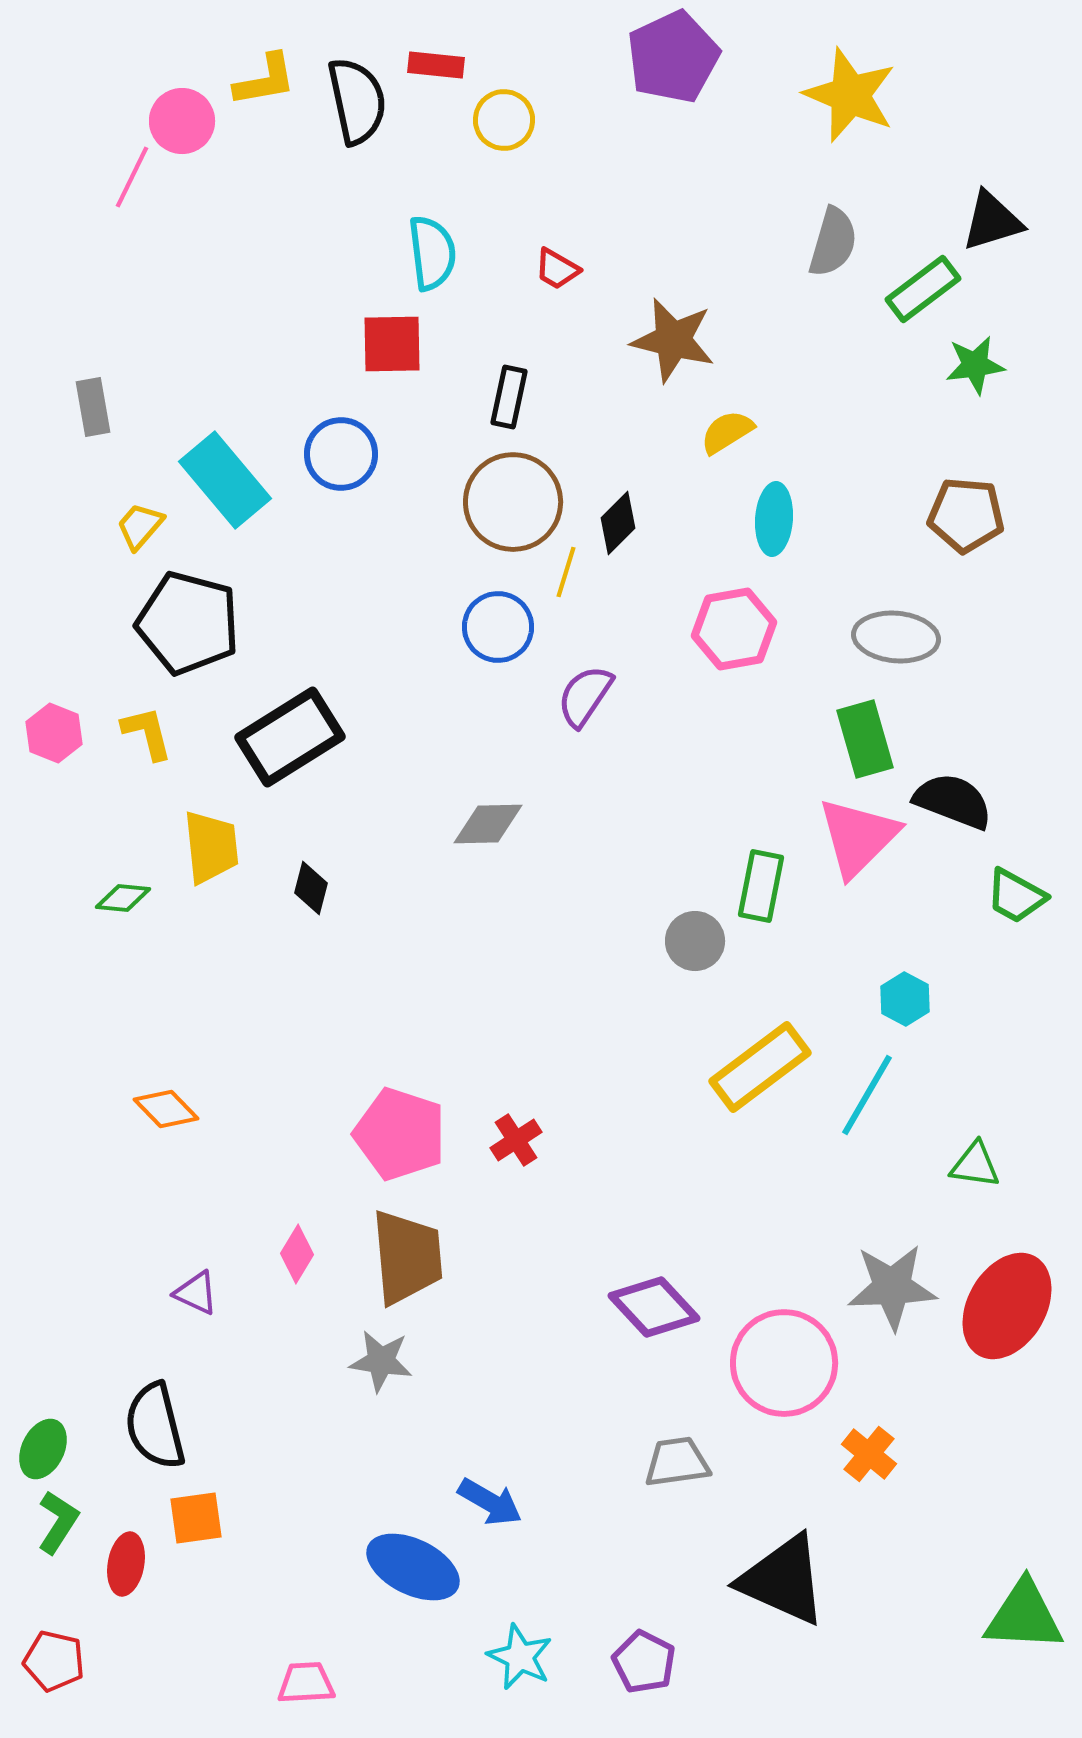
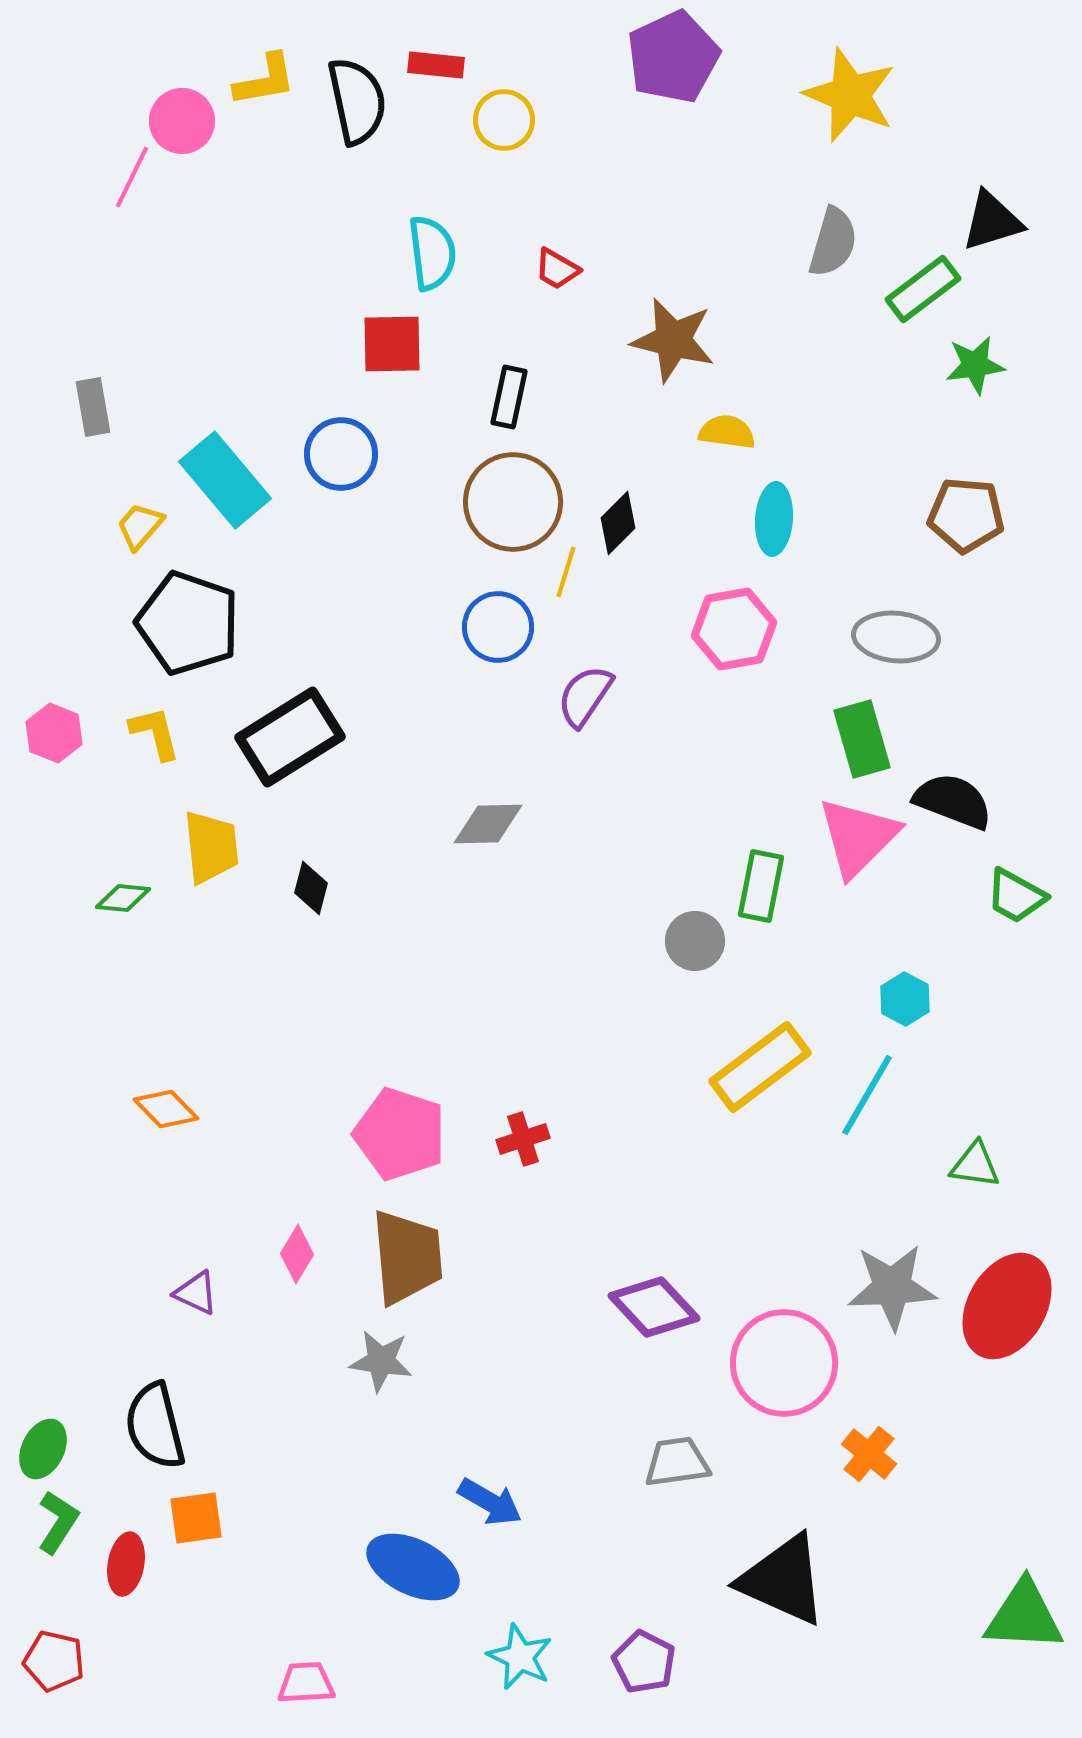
yellow semicircle at (727, 432): rotated 40 degrees clockwise
black pentagon at (188, 623): rotated 4 degrees clockwise
yellow L-shape at (147, 733): moved 8 px right
green rectangle at (865, 739): moved 3 px left
red cross at (516, 1140): moved 7 px right, 1 px up; rotated 15 degrees clockwise
